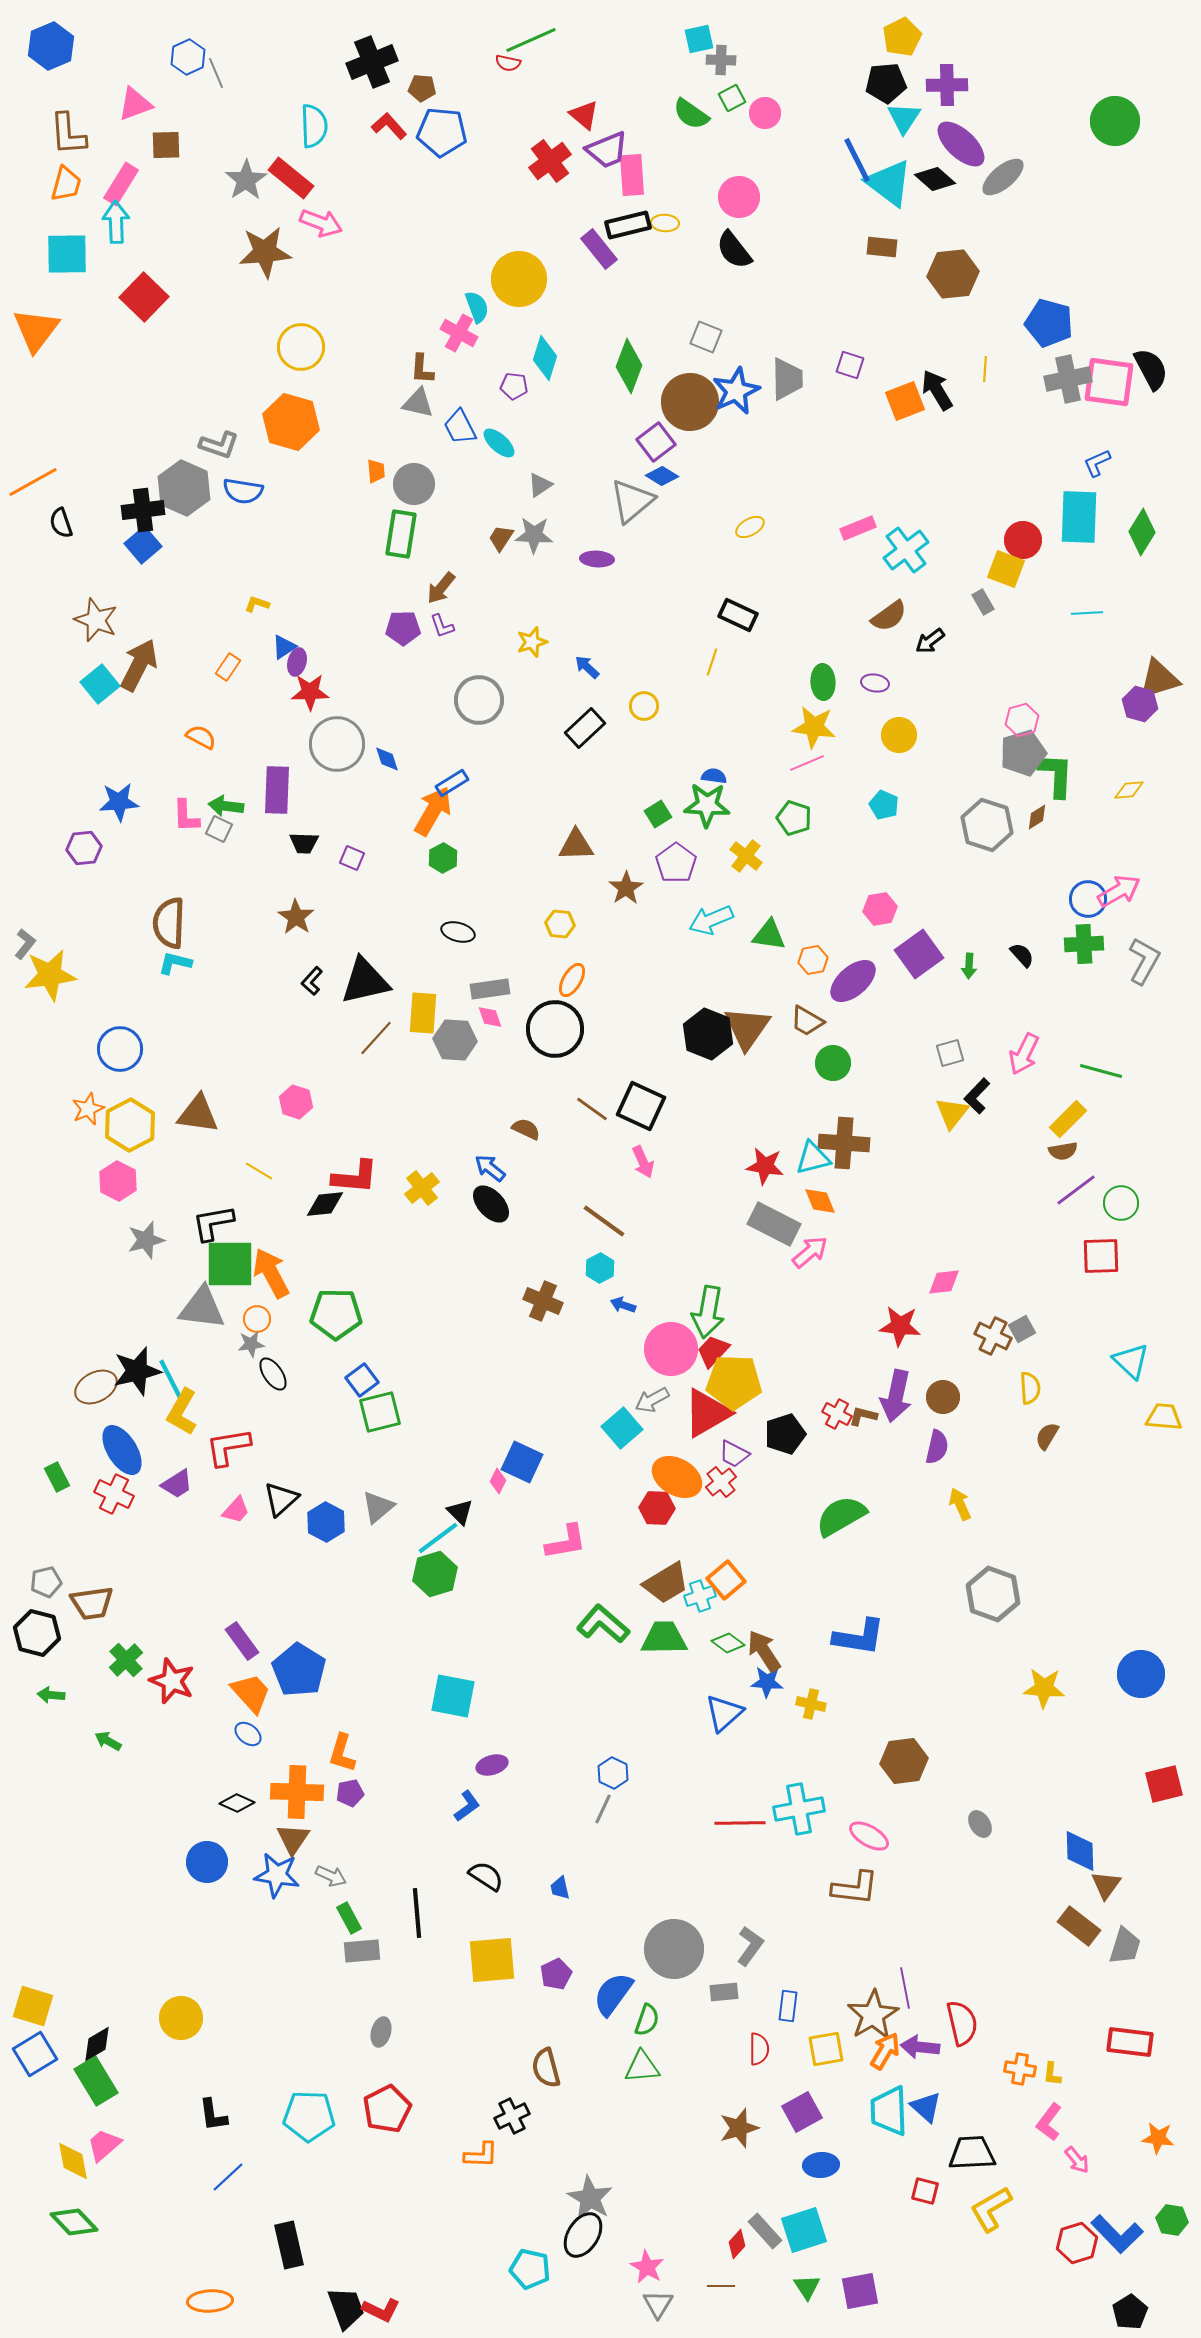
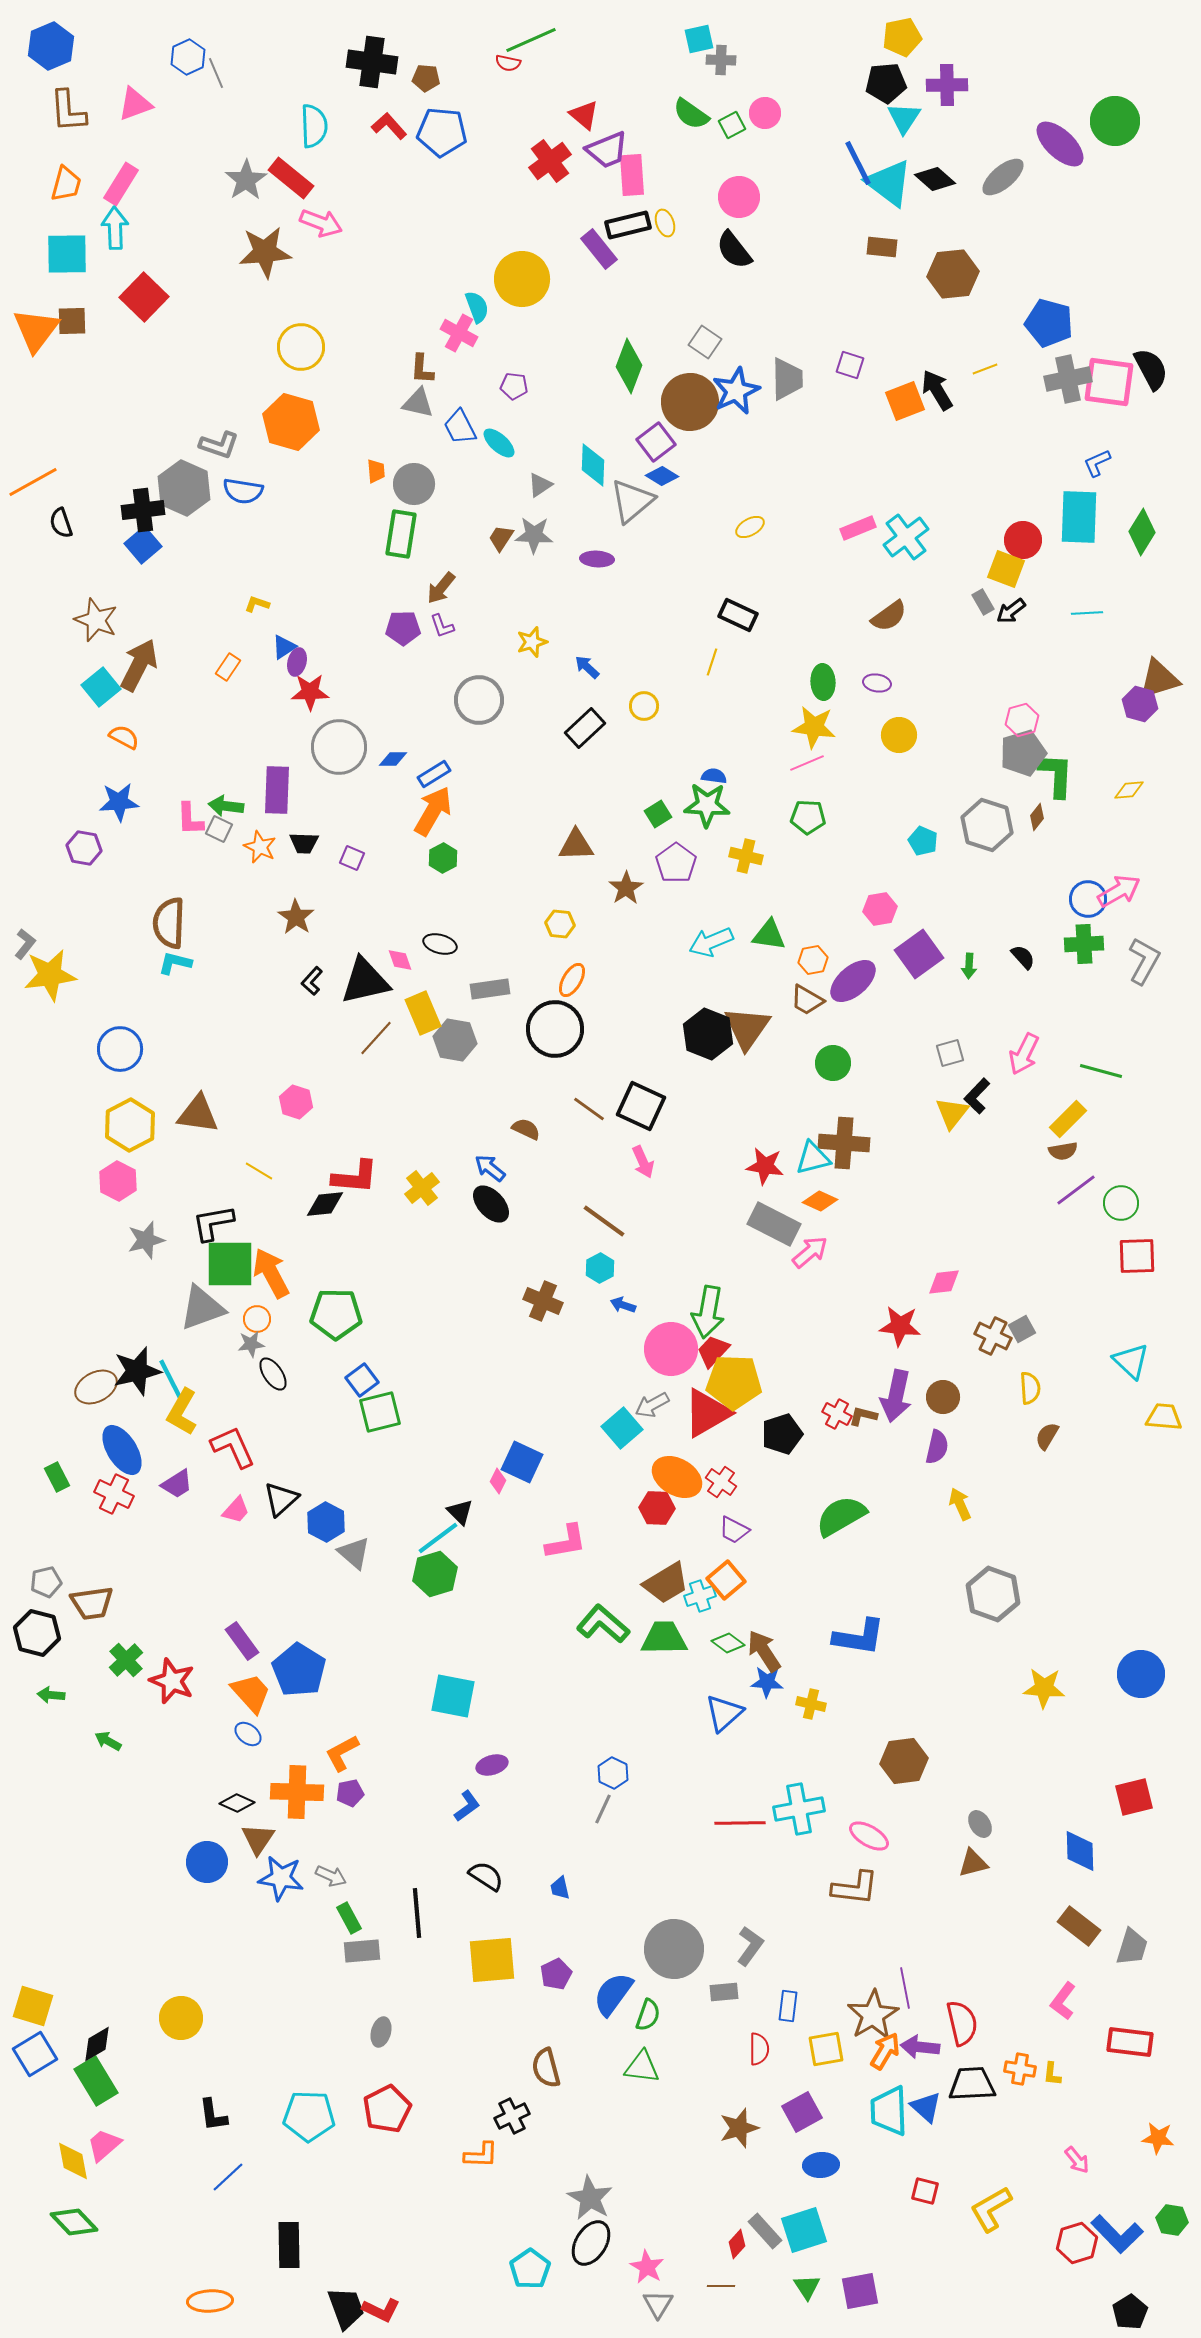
yellow pentagon at (902, 37): rotated 15 degrees clockwise
black cross at (372, 62): rotated 30 degrees clockwise
brown pentagon at (422, 88): moved 4 px right, 10 px up
green square at (732, 98): moved 27 px down
brown L-shape at (68, 134): moved 23 px up
purple ellipse at (961, 144): moved 99 px right
brown square at (166, 145): moved 94 px left, 176 px down
blue line at (857, 160): moved 1 px right, 3 px down
cyan arrow at (116, 222): moved 1 px left, 6 px down
yellow ellipse at (665, 223): rotated 68 degrees clockwise
yellow circle at (519, 279): moved 3 px right
gray square at (706, 337): moved 1 px left, 5 px down; rotated 12 degrees clockwise
cyan diamond at (545, 358): moved 48 px right, 107 px down; rotated 15 degrees counterclockwise
yellow line at (985, 369): rotated 65 degrees clockwise
cyan cross at (906, 550): moved 13 px up
black arrow at (930, 641): moved 81 px right, 30 px up
purple ellipse at (875, 683): moved 2 px right
cyan square at (100, 684): moved 1 px right, 3 px down
orange semicircle at (201, 737): moved 77 px left
gray circle at (337, 744): moved 2 px right, 3 px down
blue diamond at (387, 759): moved 6 px right; rotated 72 degrees counterclockwise
blue rectangle at (452, 783): moved 18 px left, 9 px up
cyan pentagon at (884, 805): moved 39 px right, 36 px down
pink L-shape at (186, 816): moved 4 px right, 3 px down
brown diamond at (1037, 817): rotated 20 degrees counterclockwise
green pentagon at (794, 818): moved 14 px right, 1 px up; rotated 16 degrees counterclockwise
purple hexagon at (84, 848): rotated 16 degrees clockwise
yellow cross at (746, 856): rotated 24 degrees counterclockwise
cyan arrow at (711, 920): moved 22 px down
black ellipse at (458, 932): moved 18 px left, 12 px down
black semicircle at (1022, 955): moved 1 px right, 2 px down
yellow rectangle at (423, 1013): rotated 27 degrees counterclockwise
pink diamond at (490, 1017): moved 90 px left, 57 px up
brown trapezoid at (807, 1021): moved 21 px up
gray hexagon at (455, 1040): rotated 6 degrees clockwise
orange star at (88, 1109): moved 172 px right, 262 px up; rotated 24 degrees counterclockwise
brown line at (592, 1109): moved 3 px left
orange diamond at (820, 1201): rotated 44 degrees counterclockwise
red square at (1101, 1256): moved 36 px right
gray triangle at (202, 1308): rotated 27 degrees counterclockwise
gray arrow at (652, 1400): moved 5 px down
black pentagon at (785, 1434): moved 3 px left
red L-shape at (228, 1447): moved 5 px right; rotated 75 degrees clockwise
purple trapezoid at (734, 1454): moved 76 px down
red cross at (721, 1482): rotated 16 degrees counterclockwise
gray triangle at (378, 1507): moved 24 px left, 46 px down; rotated 39 degrees counterclockwise
orange L-shape at (342, 1753): rotated 45 degrees clockwise
red square at (1164, 1784): moved 30 px left, 13 px down
brown triangle at (293, 1839): moved 35 px left
blue star at (277, 1875): moved 4 px right, 3 px down
brown triangle at (1106, 1885): moved 133 px left, 22 px up; rotated 40 degrees clockwise
gray trapezoid at (1125, 1946): moved 7 px right, 1 px down
green semicircle at (647, 2020): moved 1 px right, 5 px up
green triangle at (642, 2067): rotated 12 degrees clockwise
pink L-shape at (1049, 2122): moved 14 px right, 121 px up
black trapezoid at (972, 2153): moved 69 px up
black ellipse at (583, 2235): moved 8 px right, 8 px down
black rectangle at (289, 2245): rotated 12 degrees clockwise
cyan pentagon at (530, 2269): rotated 24 degrees clockwise
